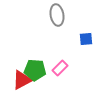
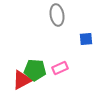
pink rectangle: rotated 21 degrees clockwise
